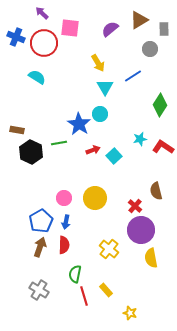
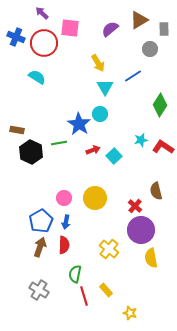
cyan star: moved 1 px right, 1 px down
